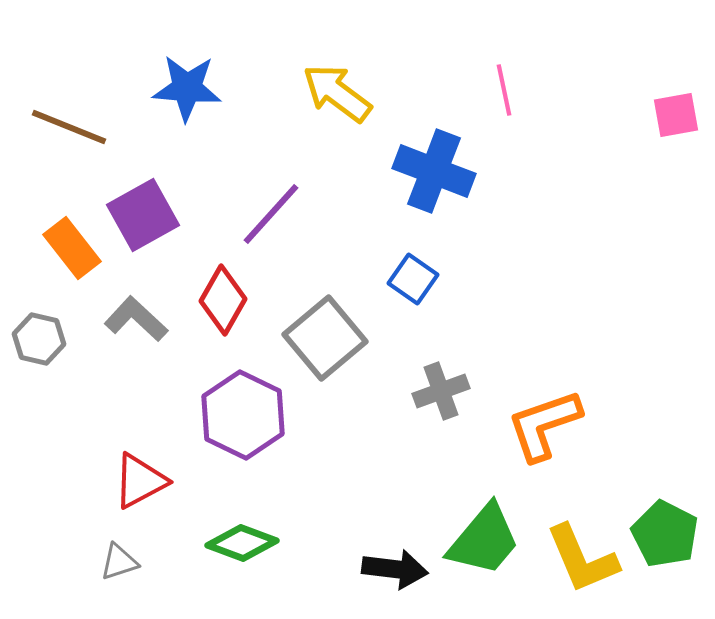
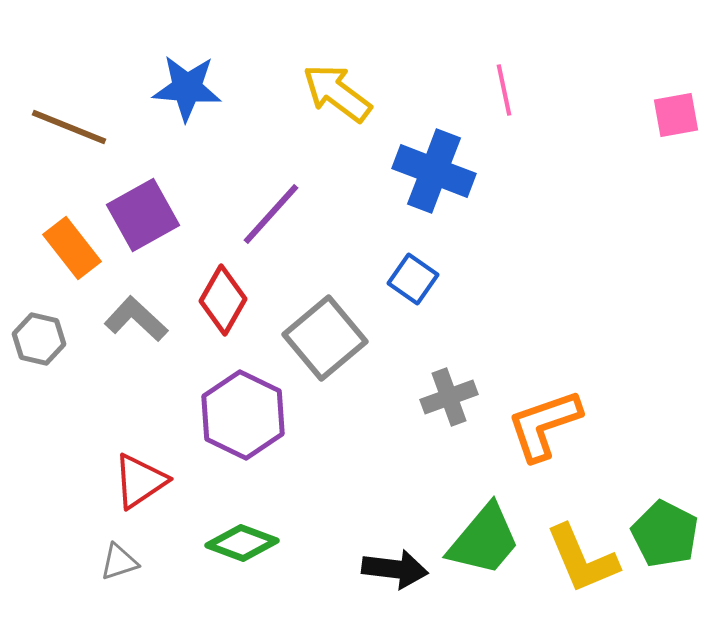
gray cross: moved 8 px right, 6 px down
red triangle: rotated 6 degrees counterclockwise
